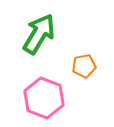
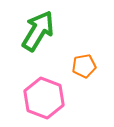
green arrow: moved 1 px left, 3 px up
